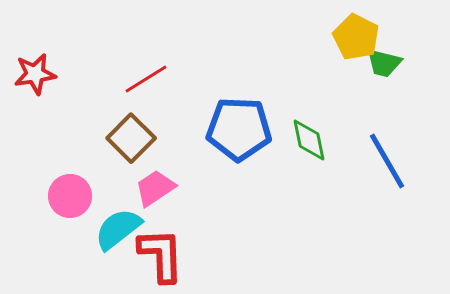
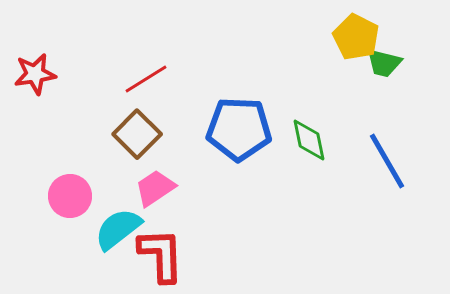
brown square: moved 6 px right, 4 px up
